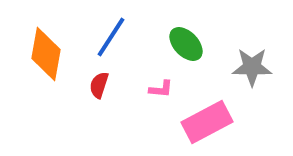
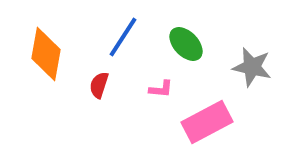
blue line: moved 12 px right
gray star: rotated 12 degrees clockwise
